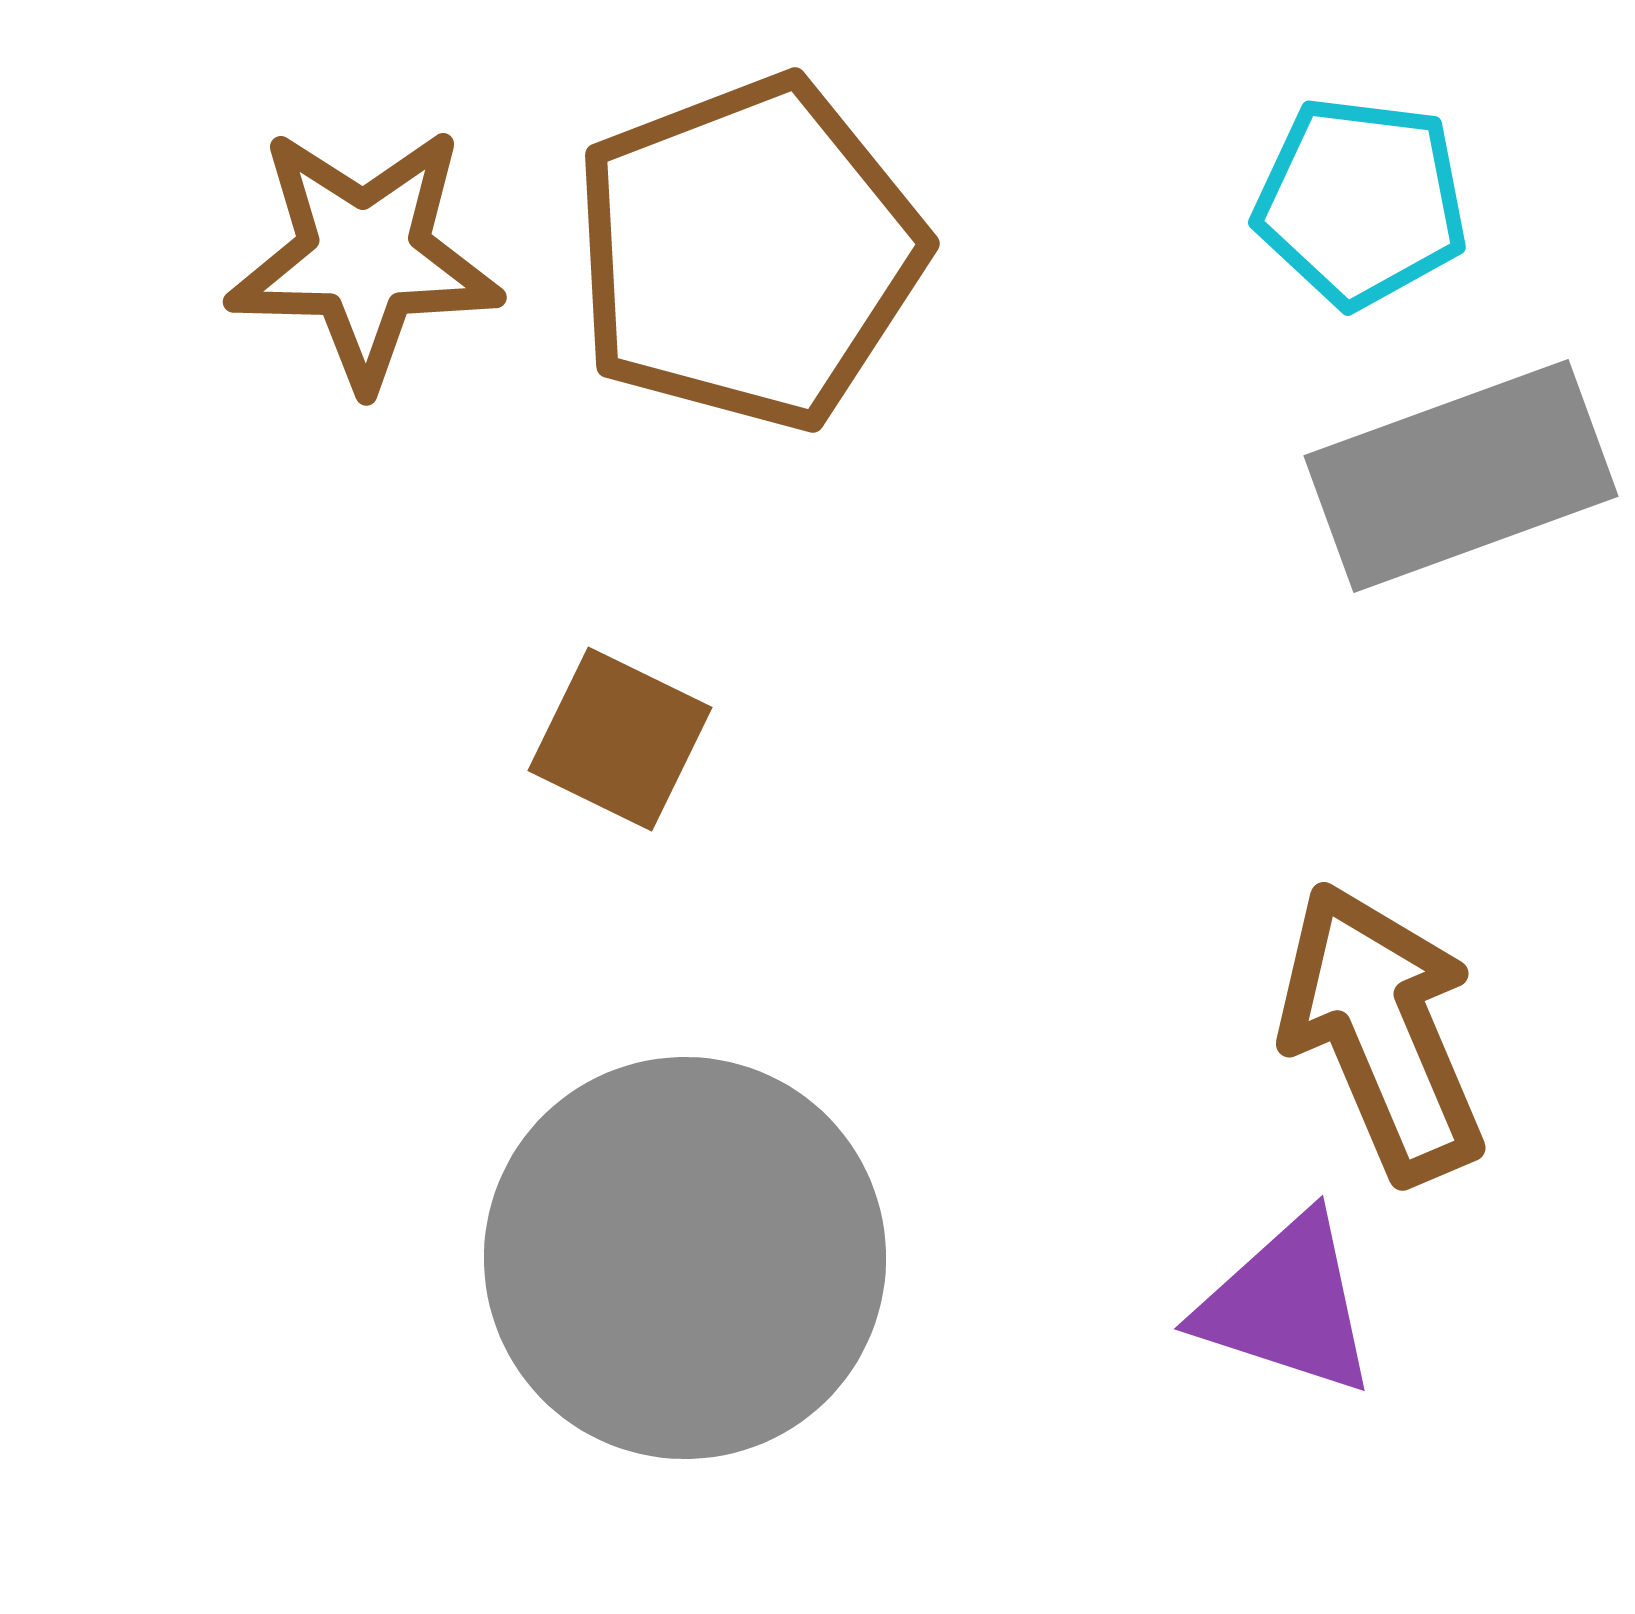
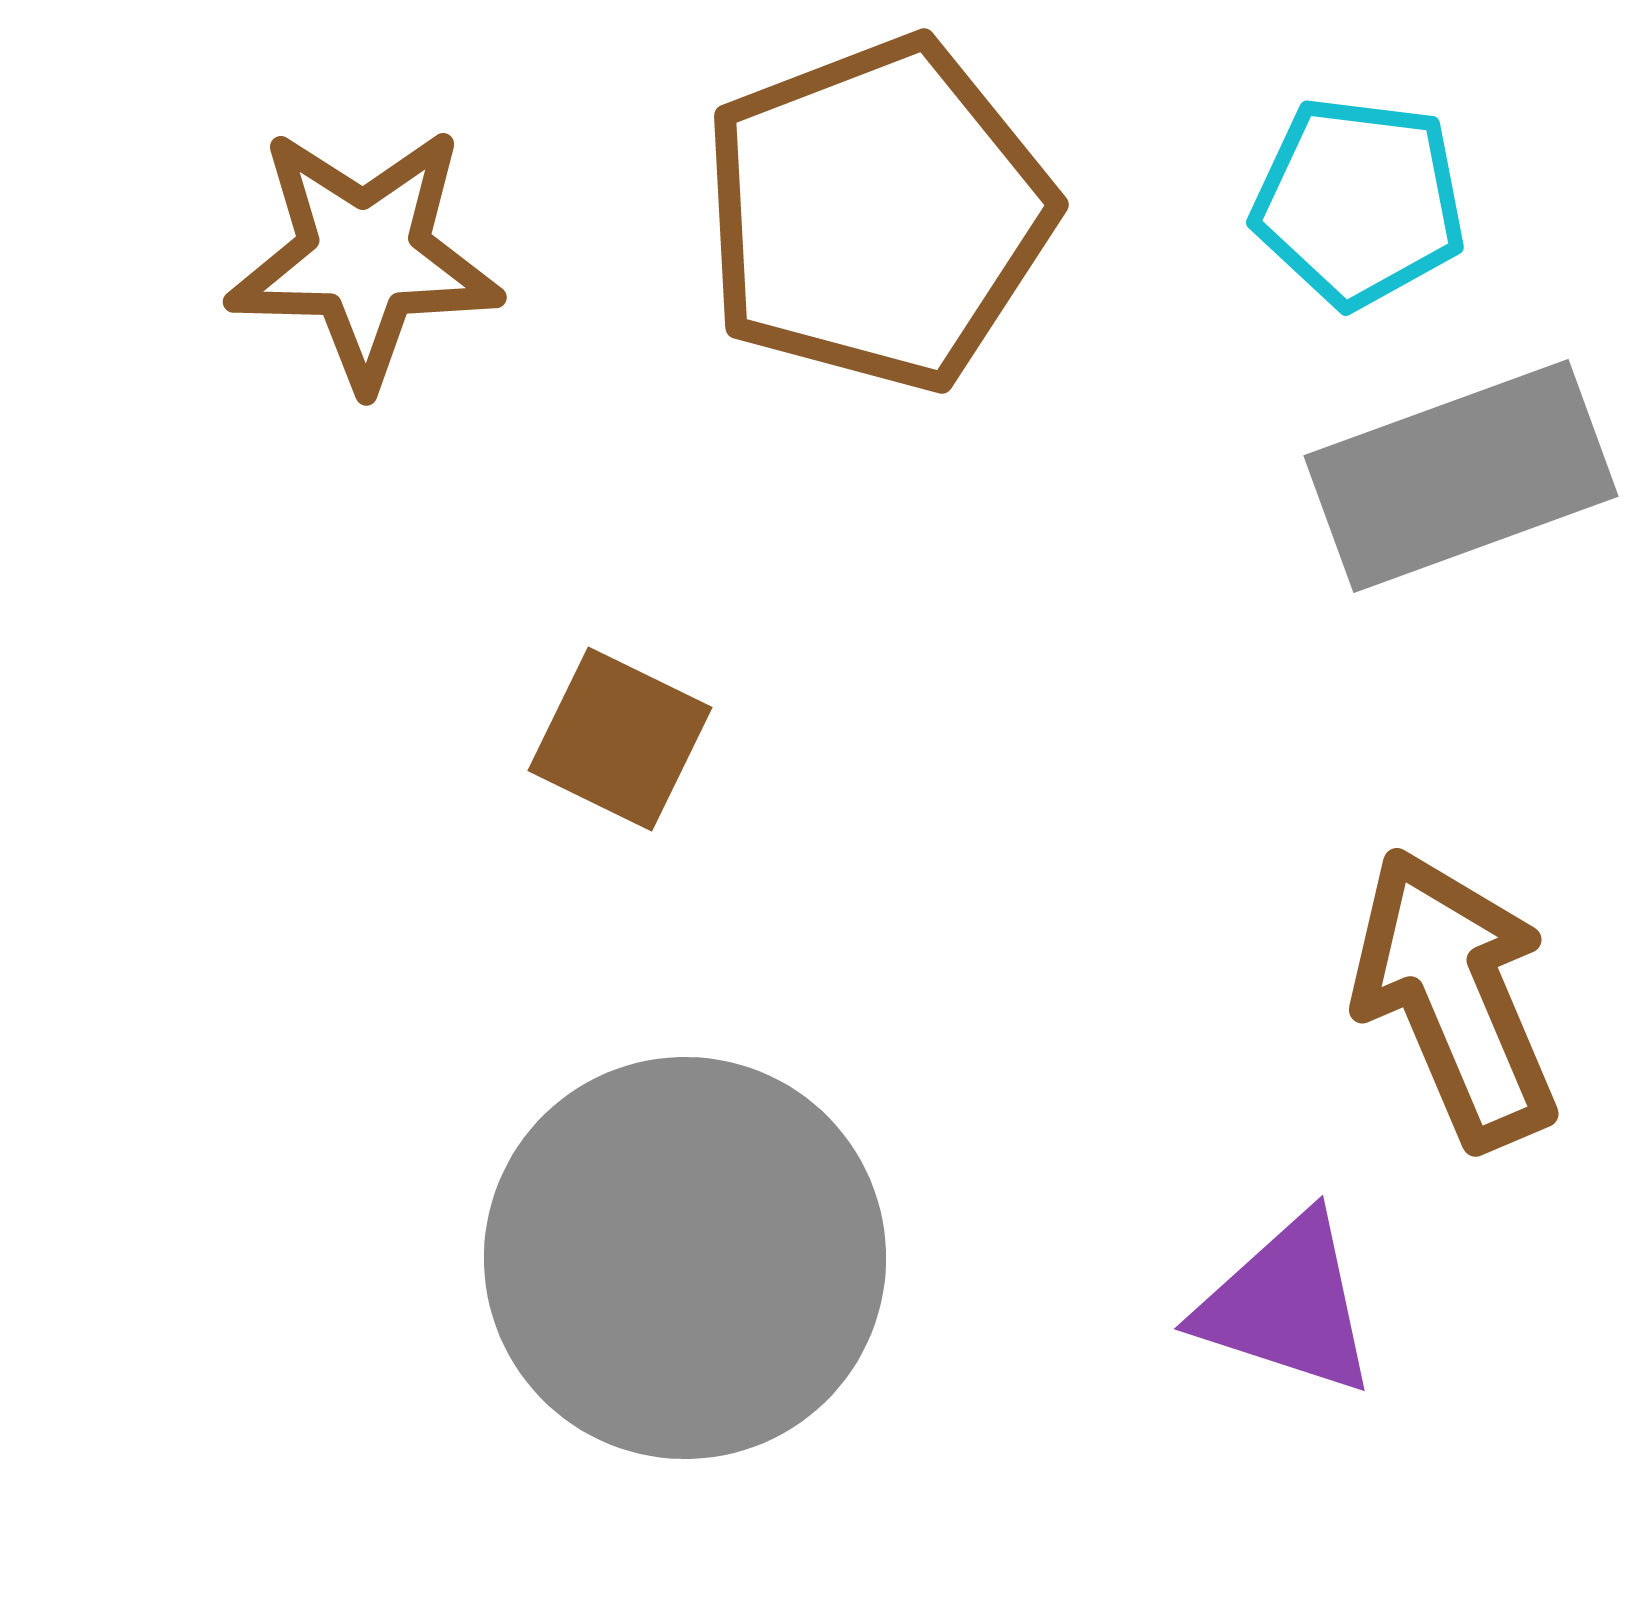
cyan pentagon: moved 2 px left
brown pentagon: moved 129 px right, 39 px up
brown arrow: moved 73 px right, 34 px up
